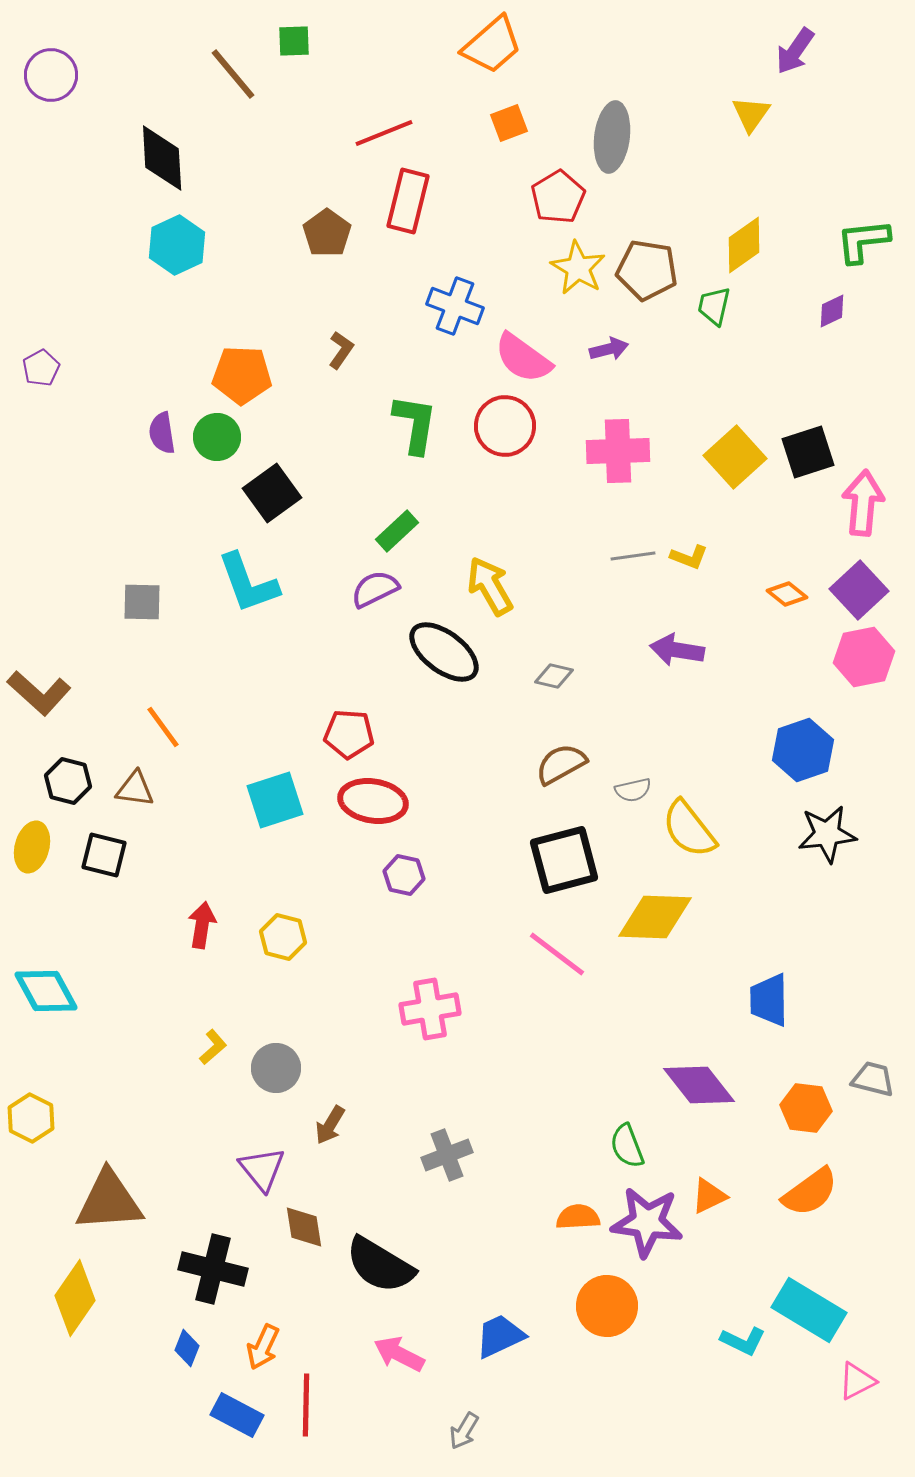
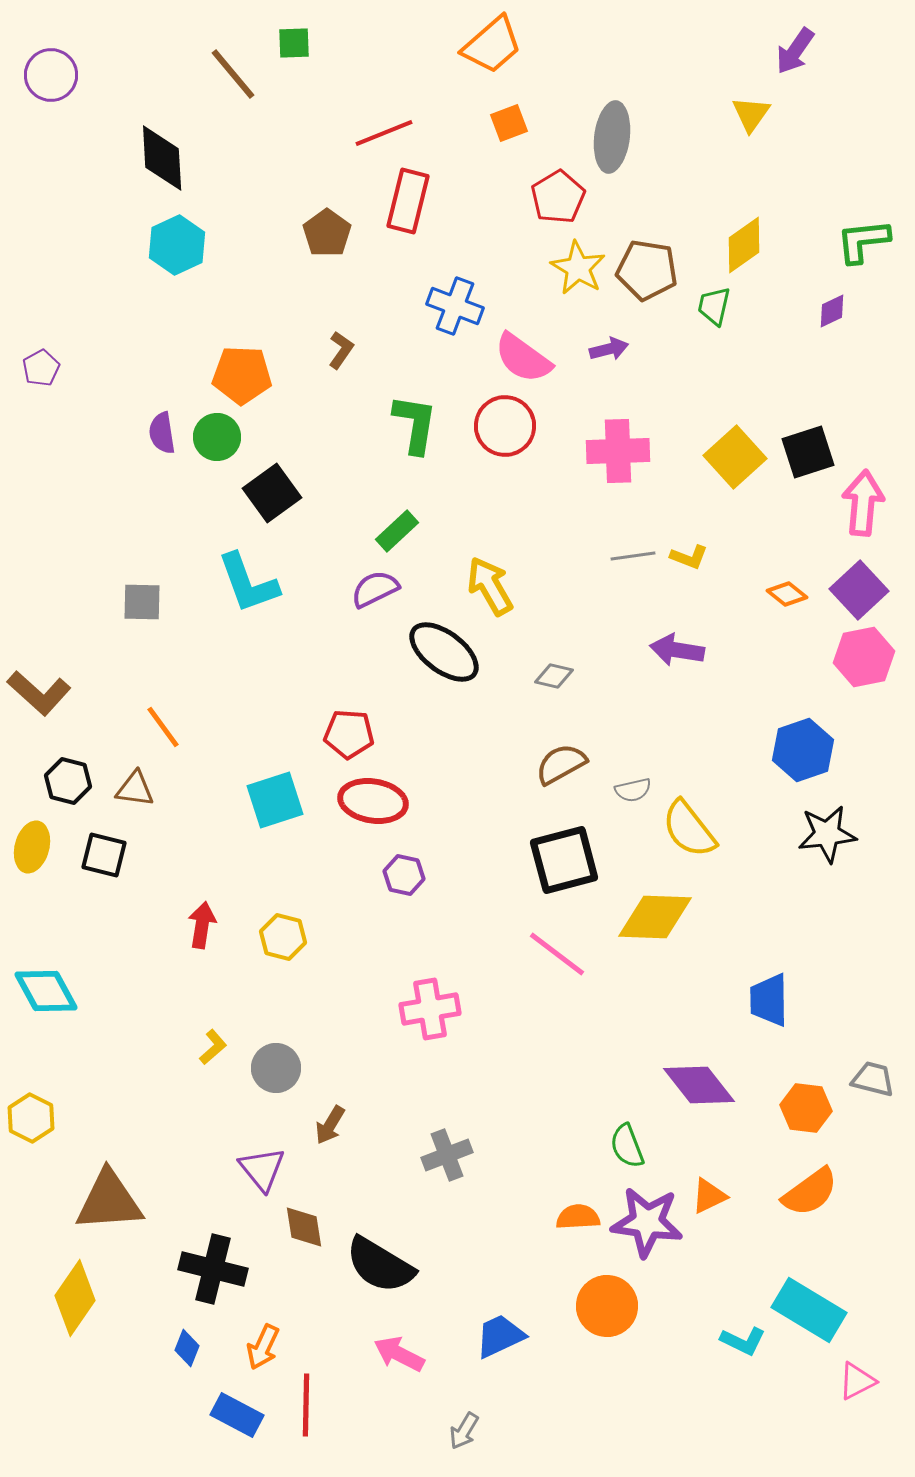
green square at (294, 41): moved 2 px down
